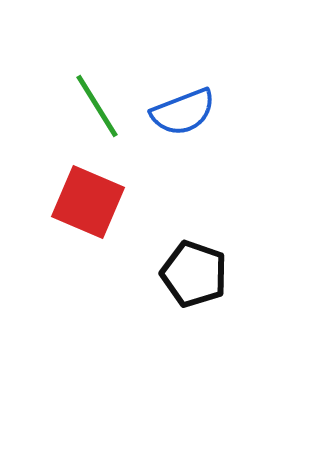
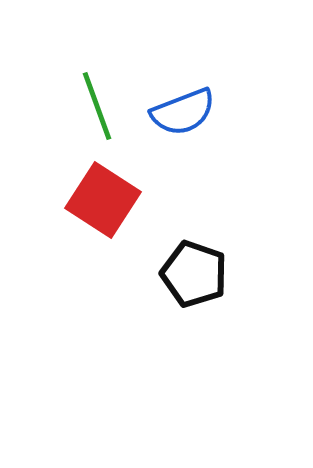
green line: rotated 12 degrees clockwise
red square: moved 15 px right, 2 px up; rotated 10 degrees clockwise
